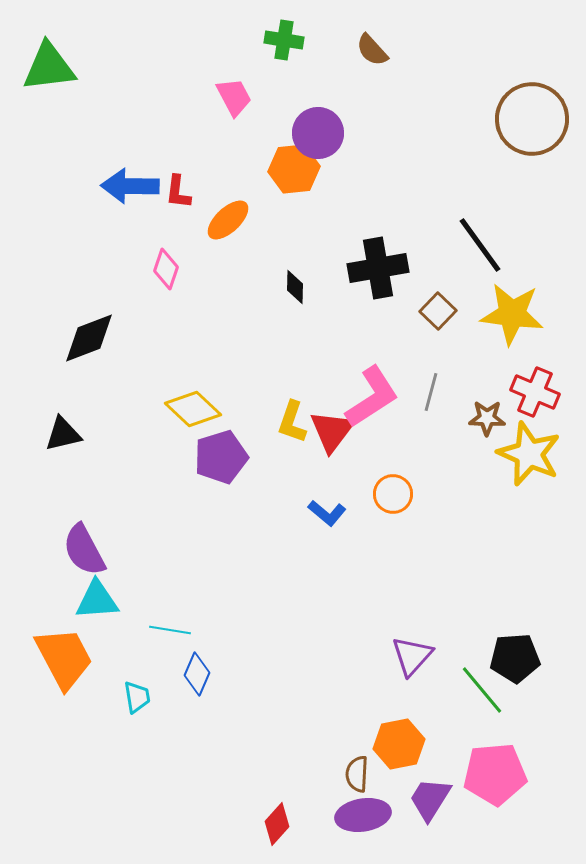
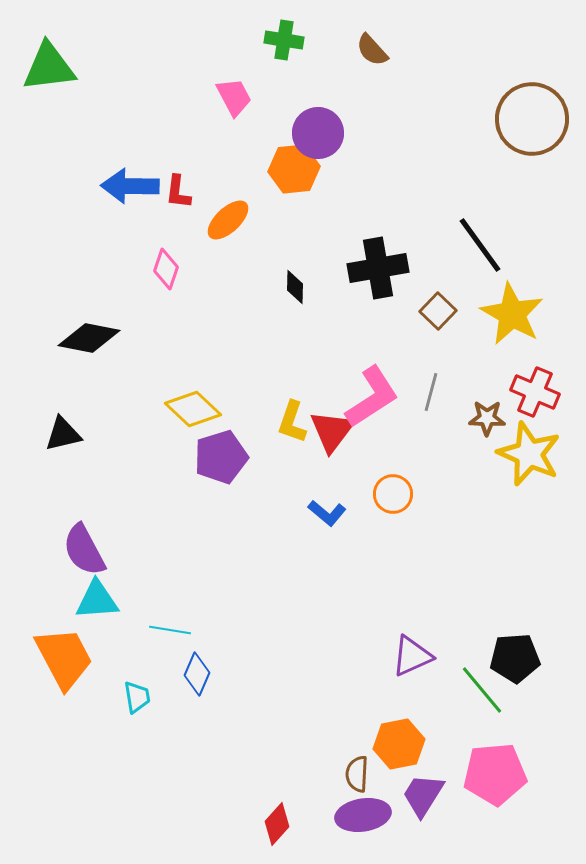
yellow star at (512, 314): rotated 22 degrees clockwise
black diamond at (89, 338): rotated 32 degrees clockwise
purple triangle at (412, 656): rotated 24 degrees clockwise
purple trapezoid at (430, 799): moved 7 px left, 4 px up
